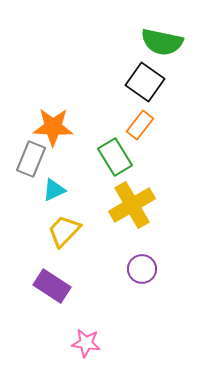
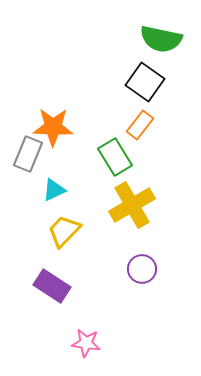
green semicircle: moved 1 px left, 3 px up
gray rectangle: moved 3 px left, 5 px up
